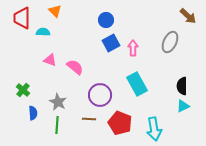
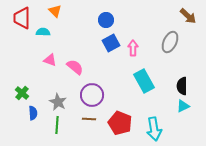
cyan rectangle: moved 7 px right, 3 px up
green cross: moved 1 px left, 3 px down
purple circle: moved 8 px left
